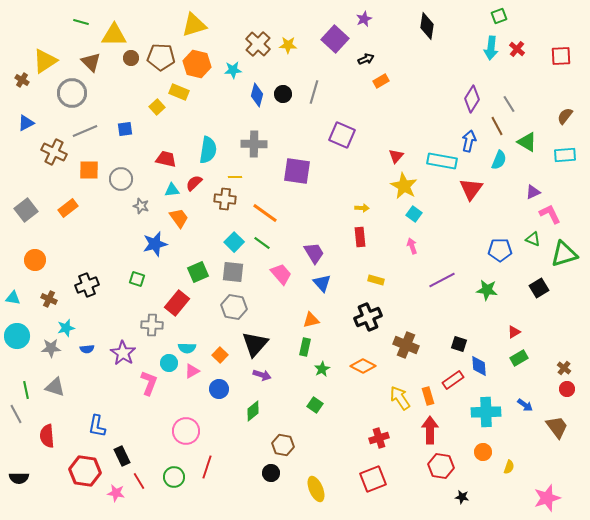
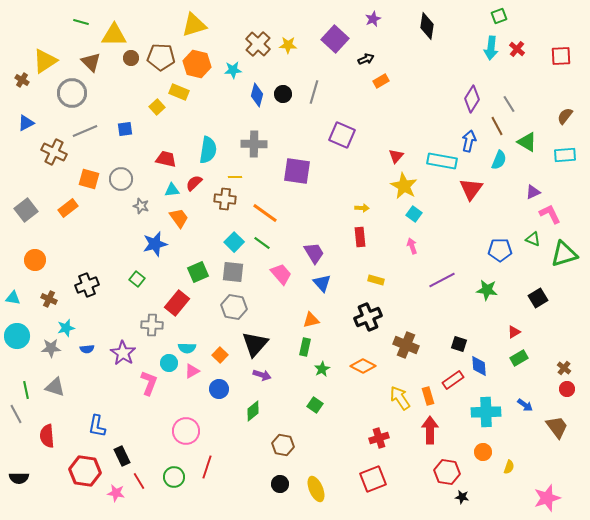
purple star at (364, 19): moved 9 px right
orange square at (89, 170): moved 9 px down; rotated 15 degrees clockwise
green square at (137, 279): rotated 21 degrees clockwise
black square at (539, 288): moved 1 px left, 10 px down
red hexagon at (441, 466): moved 6 px right, 6 px down
black circle at (271, 473): moved 9 px right, 11 px down
